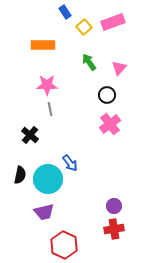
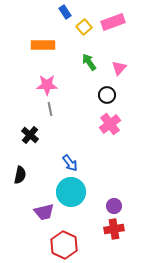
cyan circle: moved 23 px right, 13 px down
